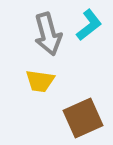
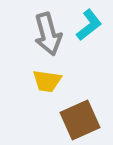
yellow trapezoid: moved 7 px right
brown square: moved 3 px left, 2 px down
